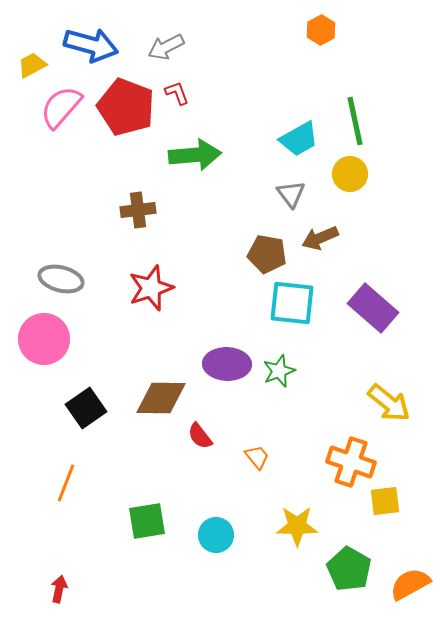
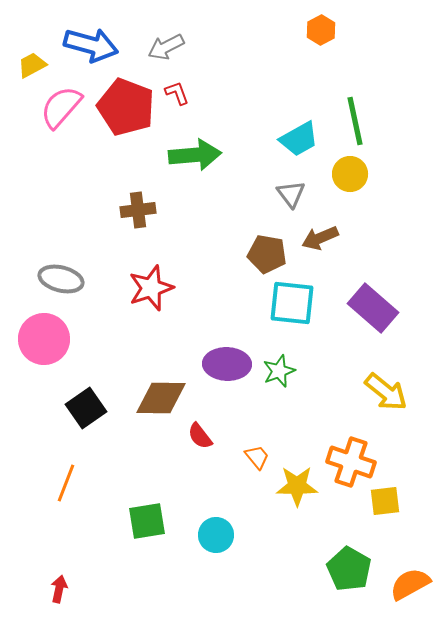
yellow arrow: moved 3 px left, 11 px up
yellow star: moved 40 px up
